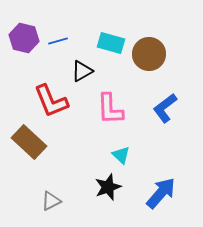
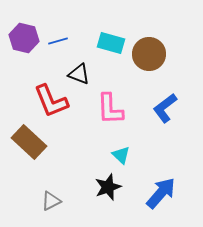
black triangle: moved 3 px left, 3 px down; rotated 50 degrees clockwise
